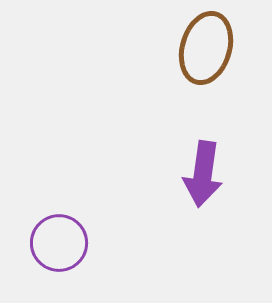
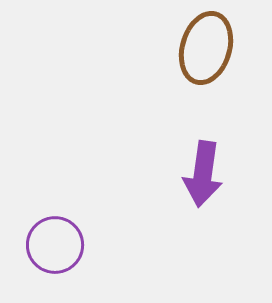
purple circle: moved 4 px left, 2 px down
